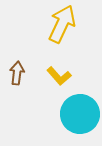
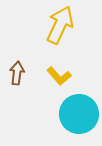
yellow arrow: moved 2 px left, 1 px down
cyan circle: moved 1 px left
